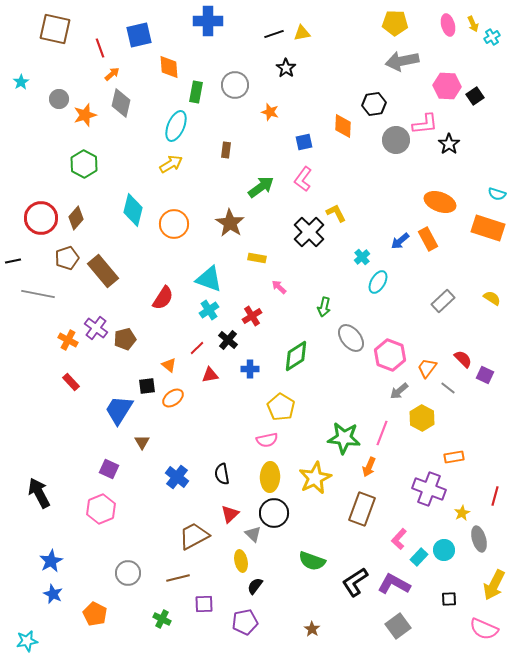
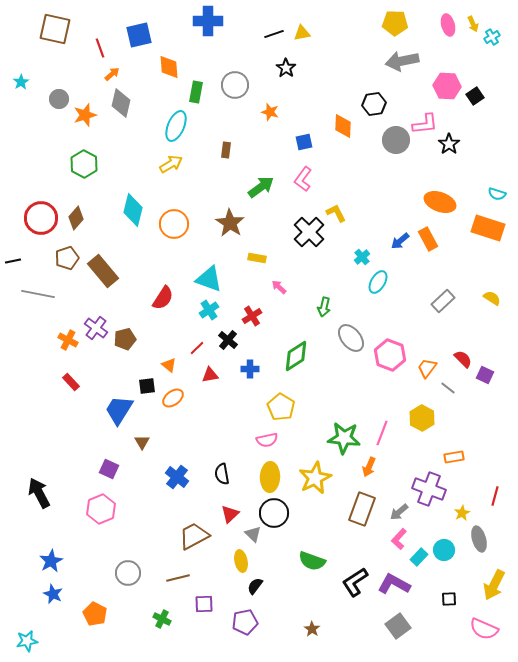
gray arrow at (399, 391): moved 121 px down
